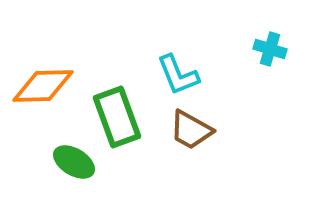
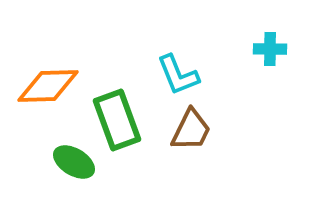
cyan cross: rotated 16 degrees counterclockwise
orange diamond: moved 5 px right
green rectangle: moved 3 px down
brown trapezoid: rotated 93 degrees counterclockwise
